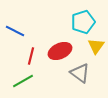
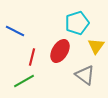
cyan pentagon: moved 6 px left, 1 px down
red ellipse: rotated 35 degrees counterclockwise
red line: moved 1 px right, 1 px down
gray triangle: moved 5 px right, 2 px down
green line: moved 1 px right
